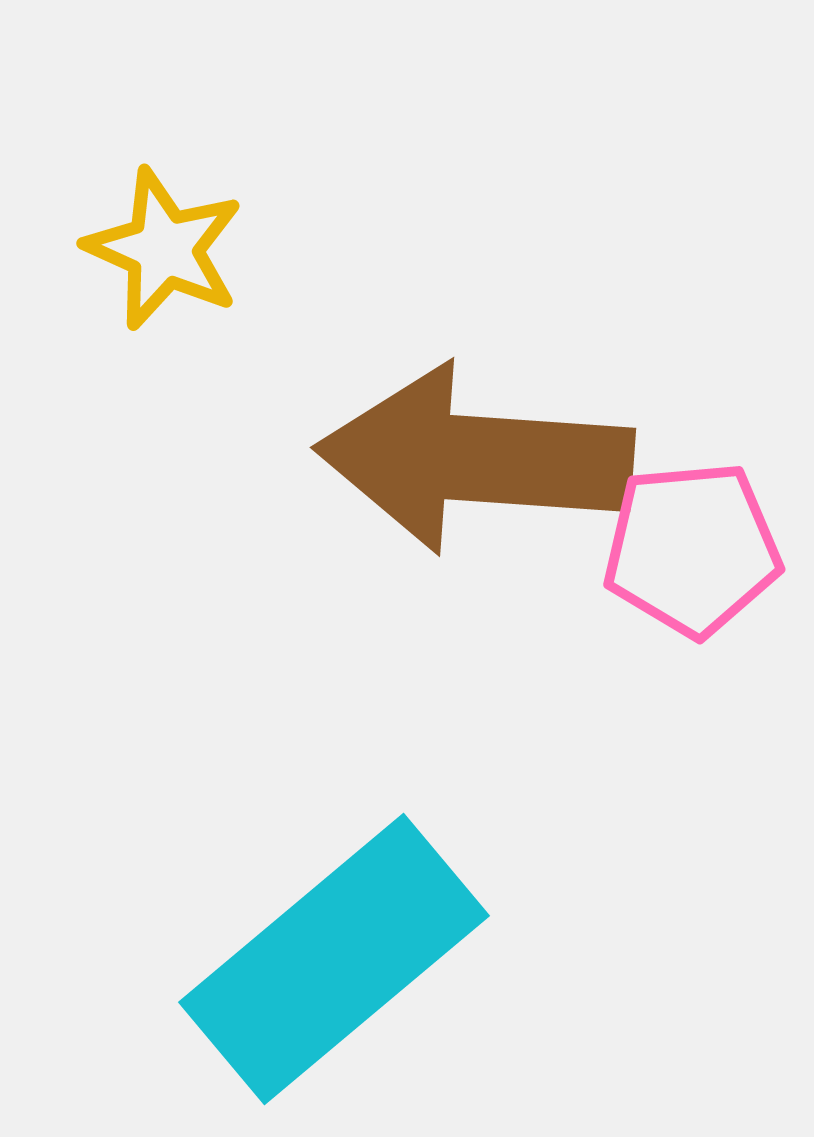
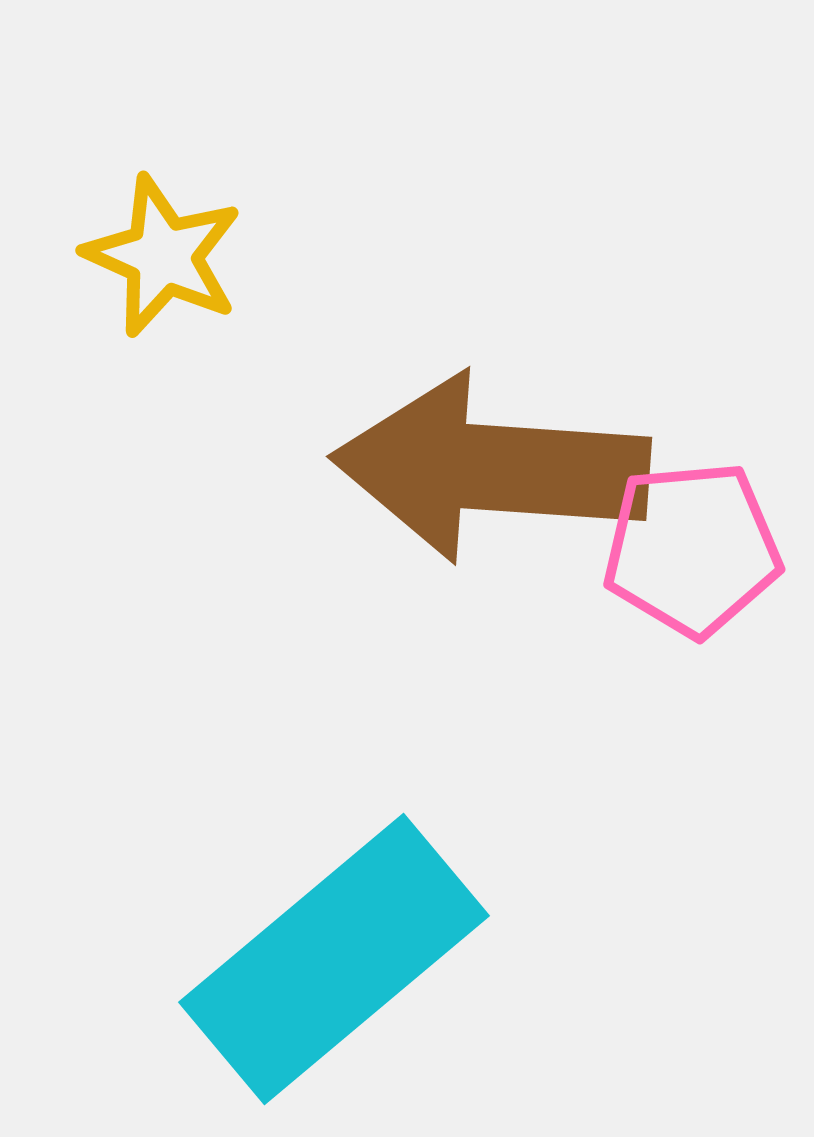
yellow star: moved 1 px left, 7 px down
brown arrow: moved 16 px right, 9 px down
